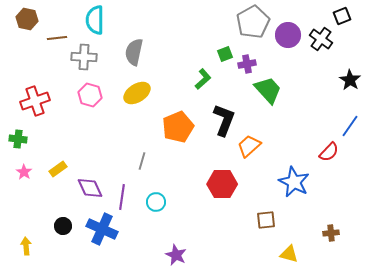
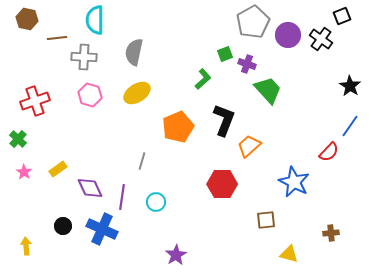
purple cross: rotated 30 degrees clockwise
black star: moved 6 px down
green cross: rotated 36 degrees clockwise
purple star: rotated 15 degrees clockwise
